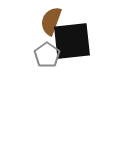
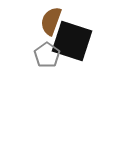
black square: rotated 24 degrees clockwise
